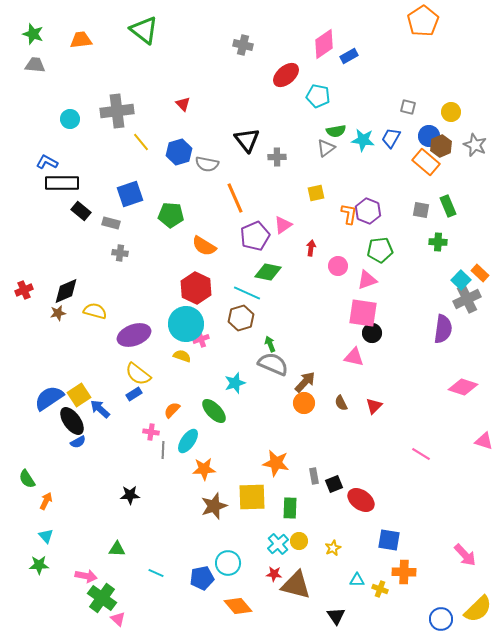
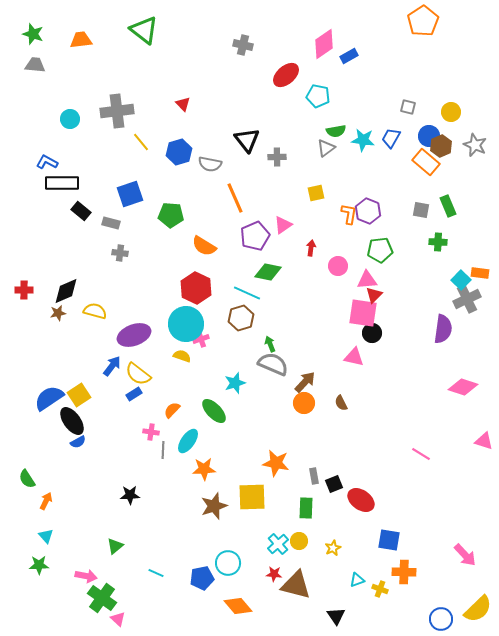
gray semicircle at (207, 164): moved 3 px right
orange rectangle at (480, 273): rotated 36 degrees counterclockwise
pink triangle at (367, 280): rotated 15 degrees clockwise
red cross at (24, 290): rotated 24 degrees clockwise
red triangle at (374, 406): moved 111 px up
blue arrow at (100, 409): moved 12 px right, 43 px up; rotated 85 degrees clockwise
green rectangle at (290, 508): moved 16 px right
green triangle at (117, 549): moved 2 px left, 3 px up; rotated 42 degrees counterclockwise
cyan triangle at (357, 580): rotated 21 degrees counterclockwise
